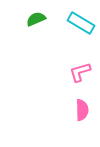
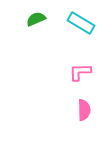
pink L-shape: rotated 15 degrees clockwise
pink semicircle: moved 2 px right
